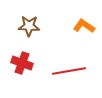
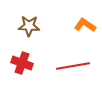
orange L-shape: moved 1 px right, 1 px up
red line: moved 4 px right, 5 px up
